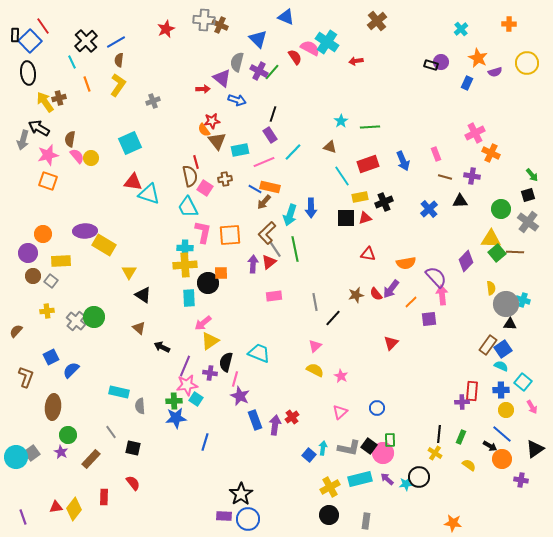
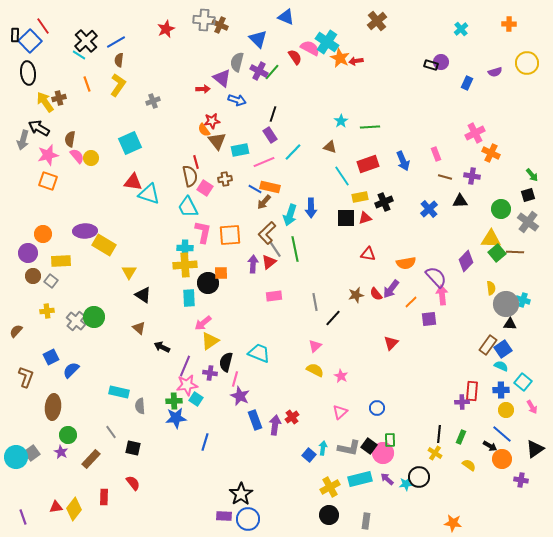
orange star at (478, 58): moved 138 px left
cyan line at (72, 62): moved 7 px right, 7 px up; rotated 32 degrees counterclockwise
